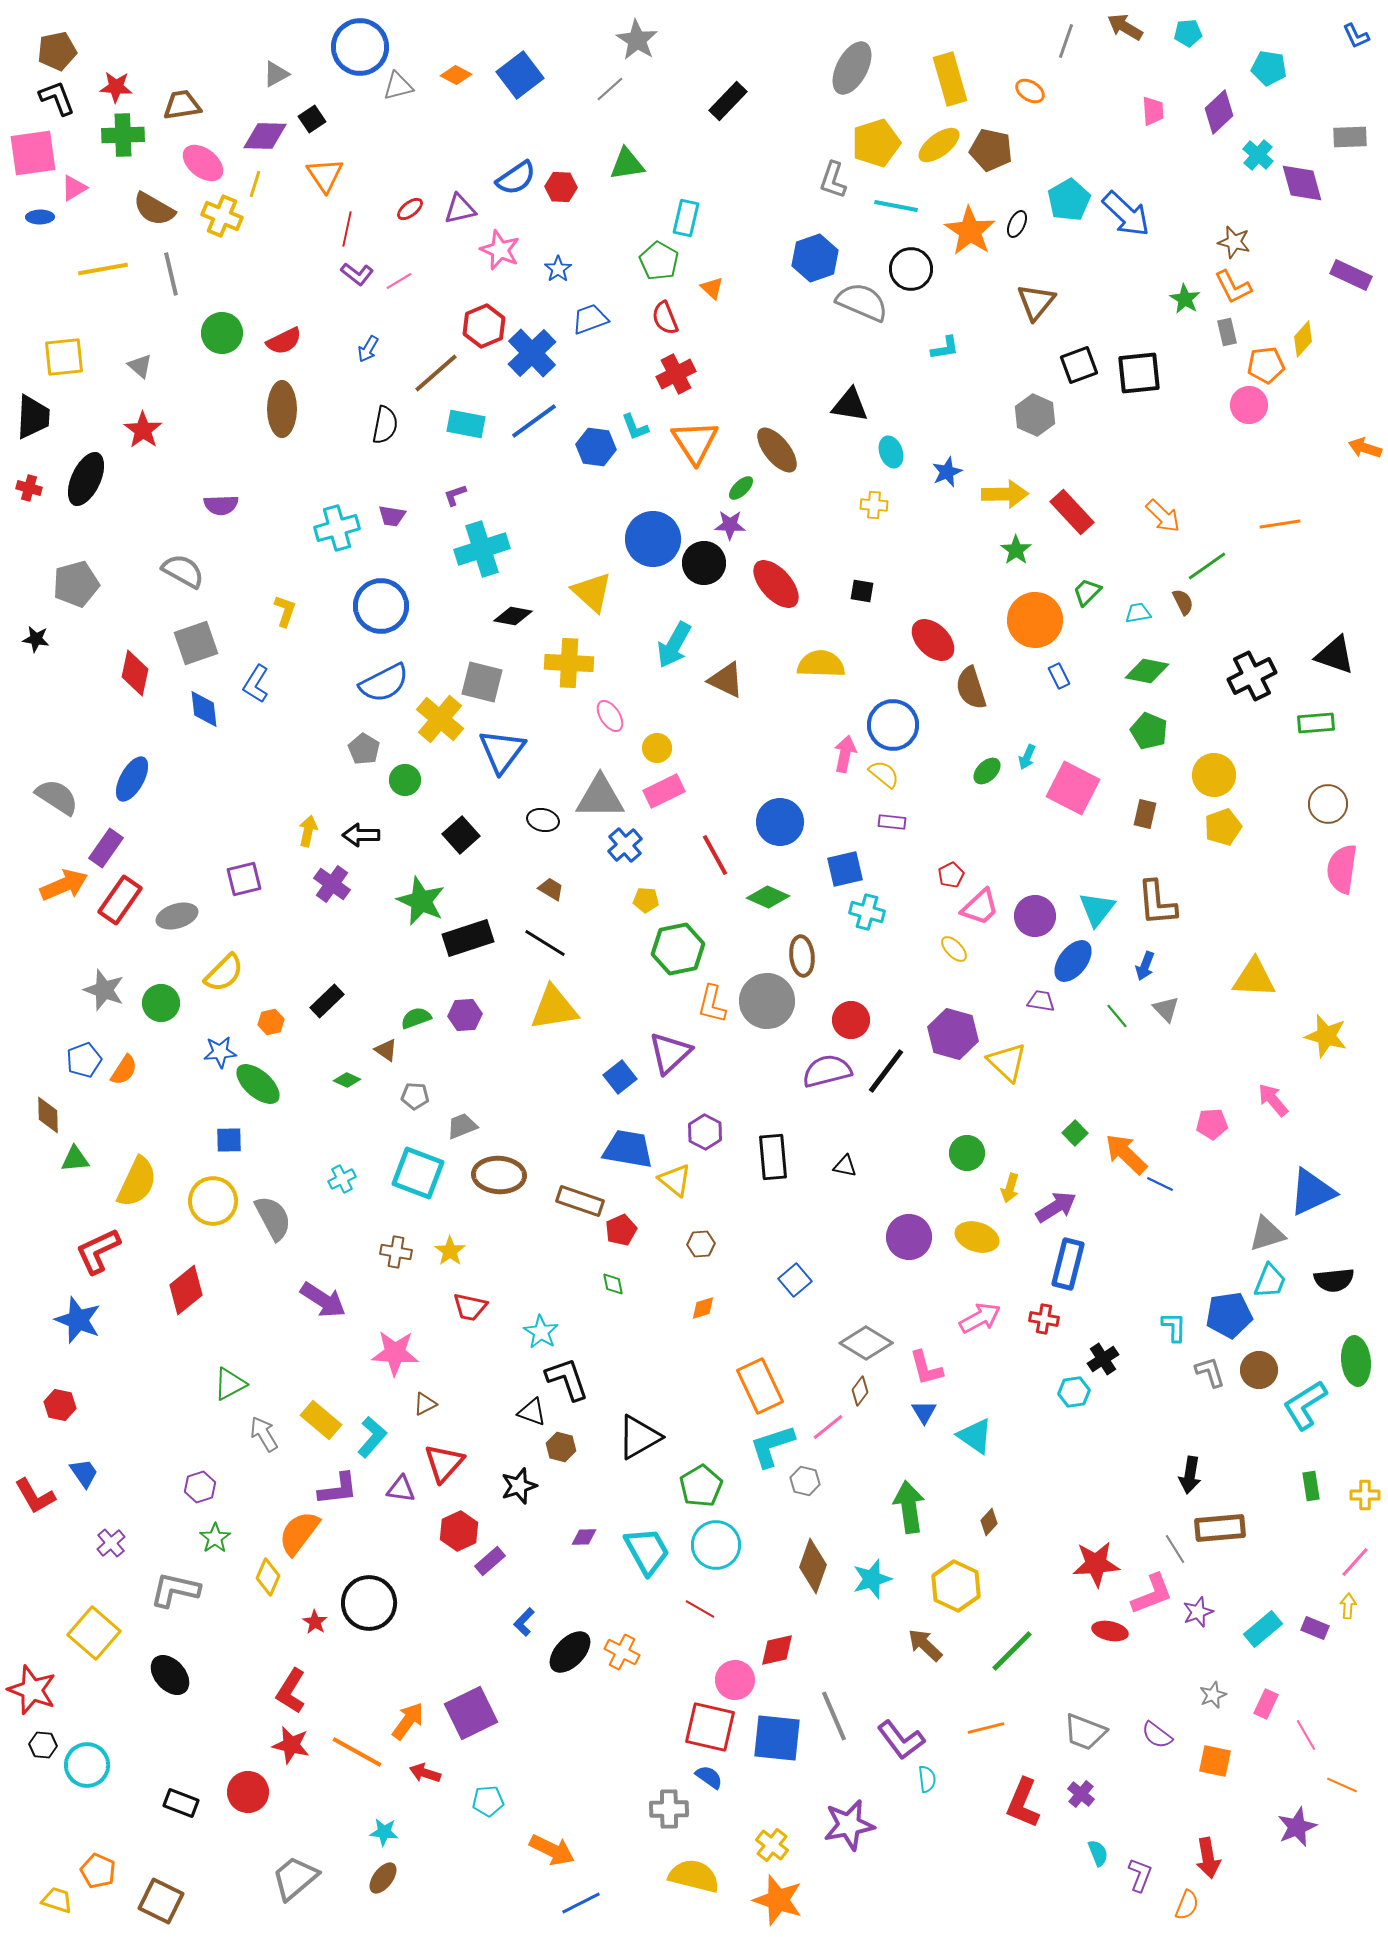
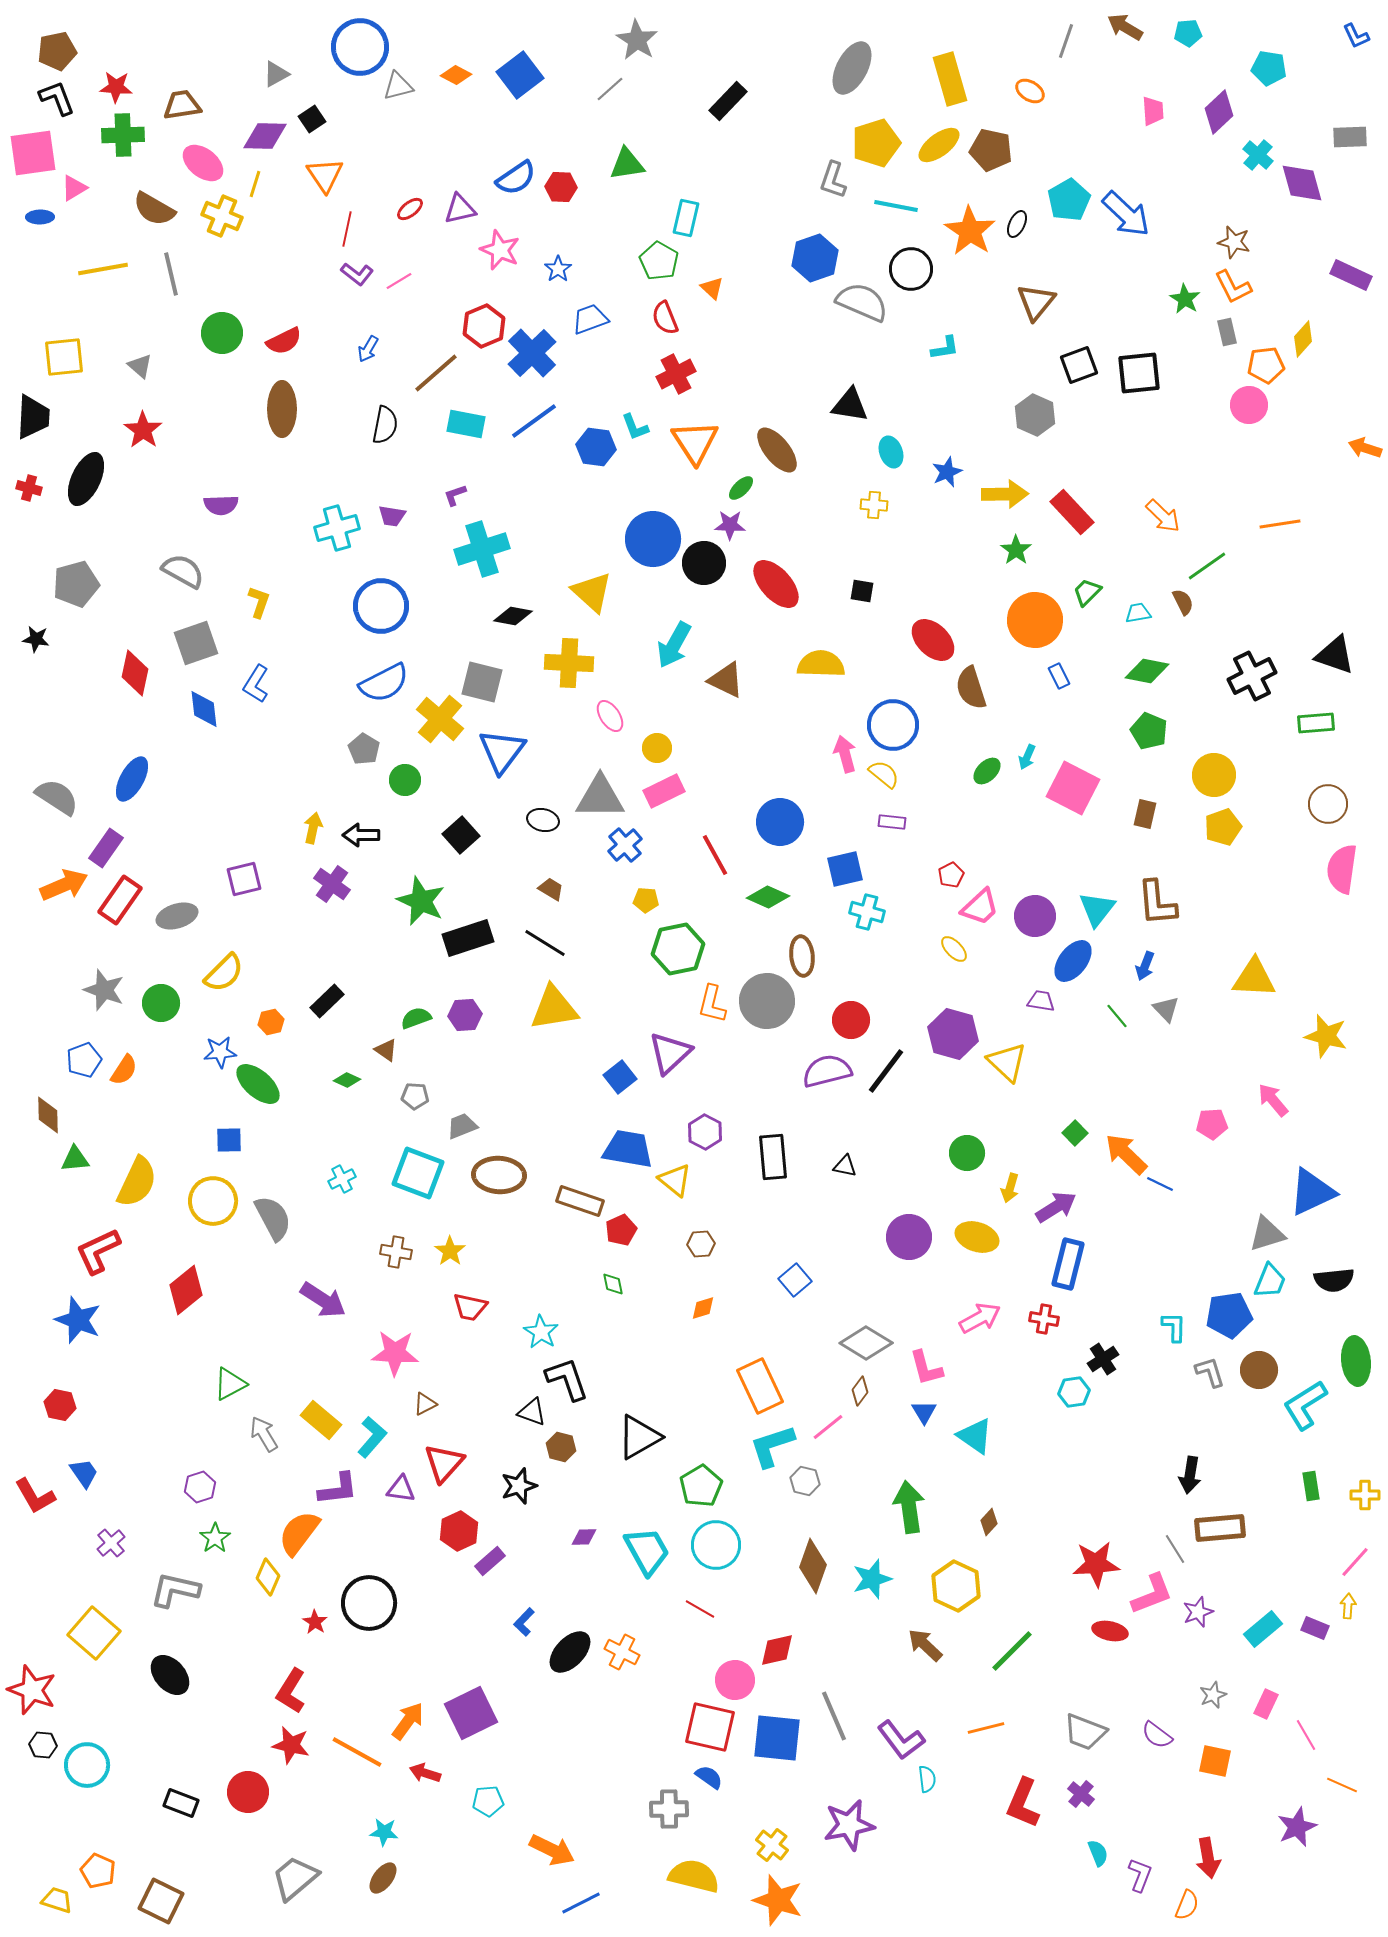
yellow L-shape at (285, 611): moved 26 px left, 9 px up
pink arrow at (845, 754): rotated 27 degrees counterclockwise
yellow arrow at (308, 831): moved 5 px right, 3 px up
